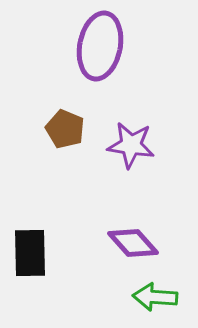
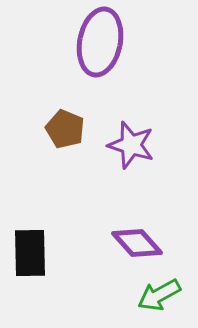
purple ellipse: moved 4 px up
purple star: rotated 9 degrees clockwise
purple diamond: moved 4 px right
green arrow: moved 4 px right, 2 px up; rotated 33 degrees counterclockwise
